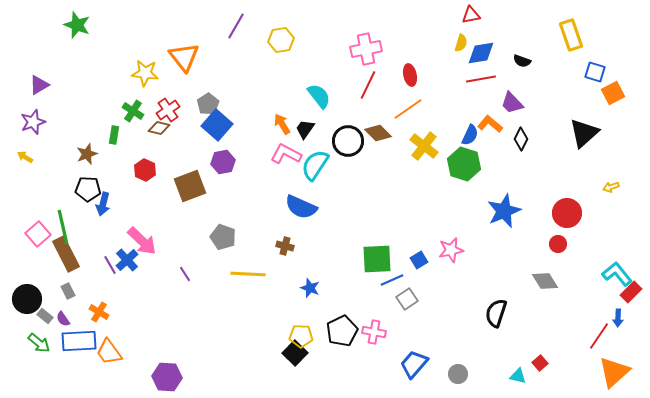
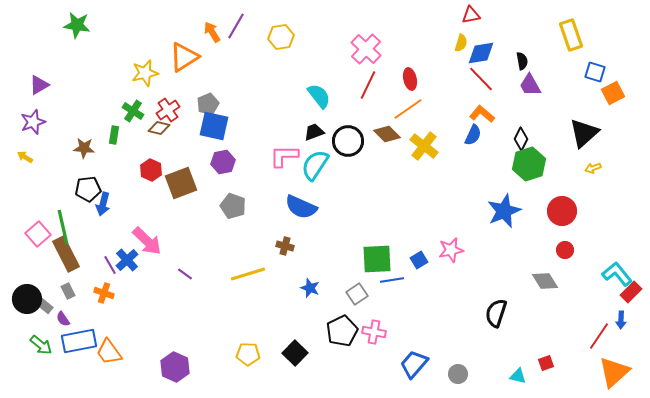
green star at (77, 25): rotated 12 degrees counterclockwise
yellow hexagon at (281, 40): moved 3 px up
pink cross at (366, 49): rotated 36 degrees counterclockwise
orange triangle at (184, 57): rotated 36 degrees clockwise
black semicircle at (522, 61): rotated 120 degrees counterclockwise
yellow star at (145, 73): rotated 20 degrees counterclockwise
red ellipse at (410, 75): moved 4 px down
red line at (481, 79): rotated 56 degrees clockwise
purple trapezoid at (512, 103): moved 18 px right, 18 px up; rotated 15 degrees clockwise
gray pentagon at (208, 104): rotated 10 degrees clockwise
orange arrow at (282, 124): moved 70 px left, 92 px up
orange L-shape at (490, 124): moved 8 px left, 10 px up
blue square at (217, 125): moved 3 px left, 1 px down; rotated 28 degrees counterclockwise
black trapezoid at (305, 129): moved 9 px right, 3 px down; rotated 35 degrees clockwise
brown diamond at (378, 133): moved 9 px right, 1 px down
blue semicircle at (470, 135): moved 3 px right
brown star at (87, 154): moved 3 px left, 6 px up; rotated 25 degrees clockwise
pink L-shape at (286, 154): moved 2 px left, 2 px down; rotated 28 degrees counterclockwise
green hexagon at (464, 164): moved 65 px right; rotated 24 degrees clockwise
red hexagon at (145, 170): moved 6 px right
brown square at (190, 186): moved 9 px left, 3 px up
yellow arrow at (611, 187): moved 18 px left, 19 px up
black pentagon at (88, 189): rotated 10 degrees counterclockwise
red circle at (567, 213): moved 5 px left, 2 px up
gray pentagon at (223, 237): moved 10 px right, 31 px up
pink arrow at (142, 241): moved 5 px right
red circle at (558, 244): moved 7 px right, 6 px down
purple line at (185, 274): rotated 21 degrees counterclockwise
yellow line at (248, 274): rotated 20 degrees counterclockwise
blue line at (392, 280): rotated 15 degrees clockwise
gray square at (407, 299): moved 50 px left, 5 px up
orange cross at (99, 312): moved 5 px right, 19 px up; rotated 12 degrees counterclockwise
gray rectangle at (45, 316): moved 10 px up
blue arrow at (618, 318): moved 3 px right, 2 px down
yellow pentagon at (301, 336): moved 53 px left, 18 px down
blue rectangle at (79, 341): rotated 8 degrees counterclockwise
green arrow at (39, 343): moved 2 px right, 2 px down
red square at (540, 363): moved 6 px right; rotated 21 degrees clockwise
purple hexagon at (167, 377): moved 8 px right, 10 px up; rotated 20 degrees clockwise
